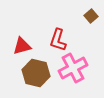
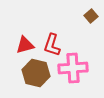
red L-shape: moved 6 px left, 5 px down
red triangle: moved 3 px right, 1 px up
pink cross: rotated 24 degrees clockwise
